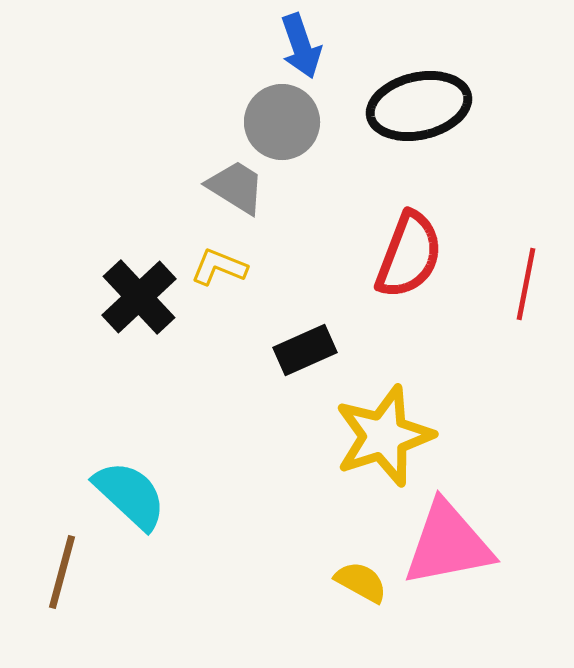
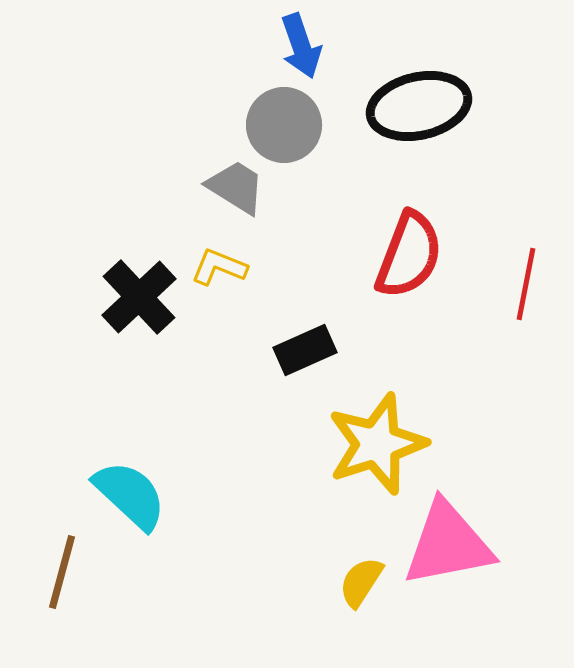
gray circle: moved 2 px right, 3 px down
yellow star: moved 7 px left, 8 px down
yellow semicircle: rotated 86 degrees counterclockwise
